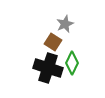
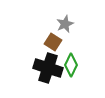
green diamond: moved 1 px left, 2 px down
